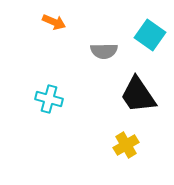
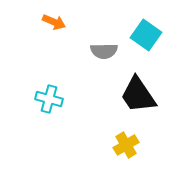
cyan square: moved 4 px left
